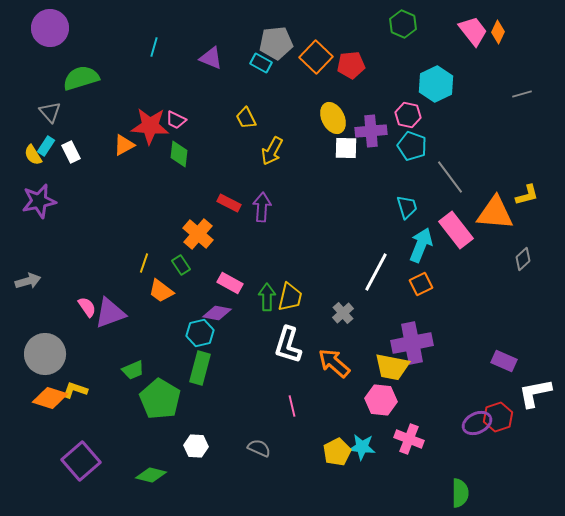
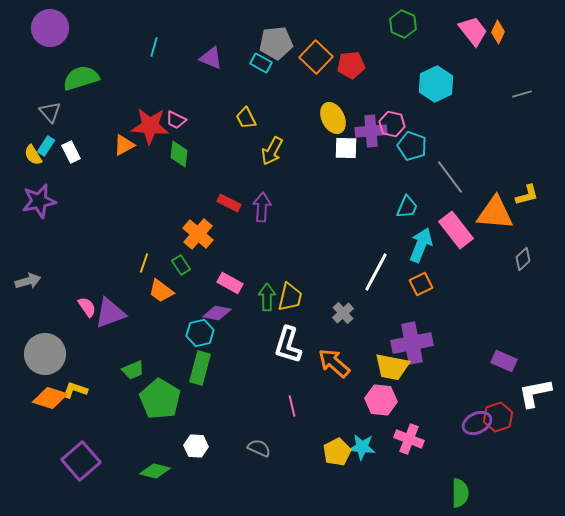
pink hexagon at (408, 115): moved 16 px left, 9 px down
cyan trapezoid at (407, 207): rotated 40 degrees clockwise
green diamond at (151, 475): moved 4 px right, 4 px up
